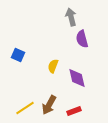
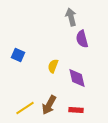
red rectangle: moved 2 px right, 1 px up; rotated 24 degrees clockwise
